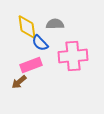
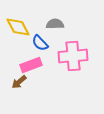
yellow diamond: moved 9 px left; rotated 20 degrees counterclockwise
